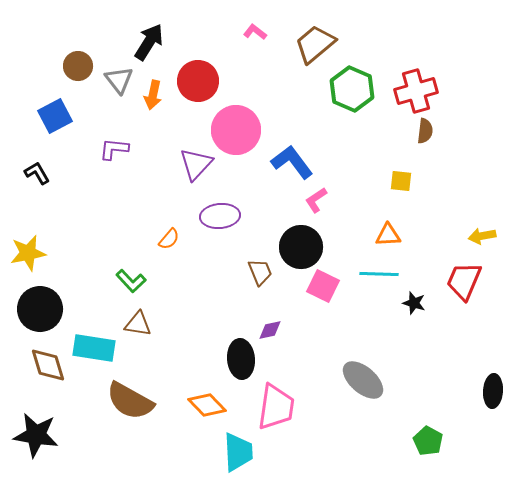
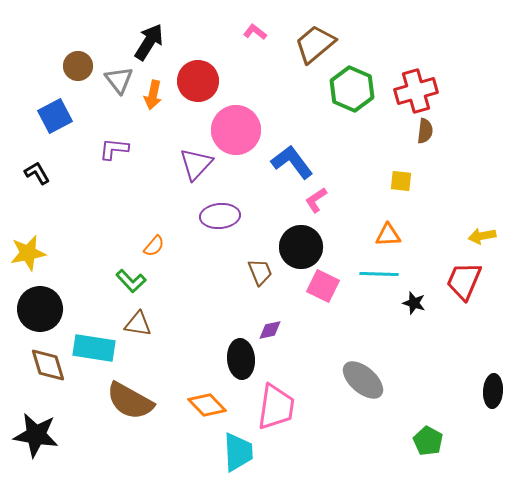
orange semicircle at (169, 239): moved 15 px left, 7 px down
